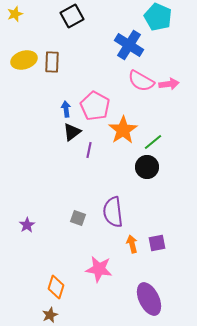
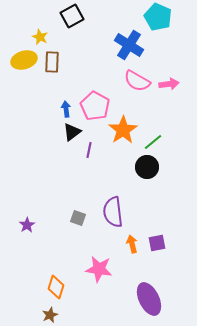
yellow star: moved 25 px right, 23 px down; rotated 28 degrees counterclockwise
pink semicircle: moved 4 px left
